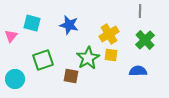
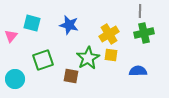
green cross: moved 1 px left, 7 px up; rotated 30 degrees clockwise
